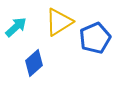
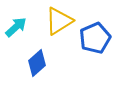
yellow triangle: moved 1 px up
blue diamond: moved 3 px right
